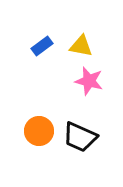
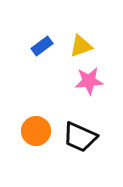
yellow triangle: rotated 30 degrees counterclockwise
pink star: rotated 20 degrees counterclockwise
orange circle: moved 3 px left
